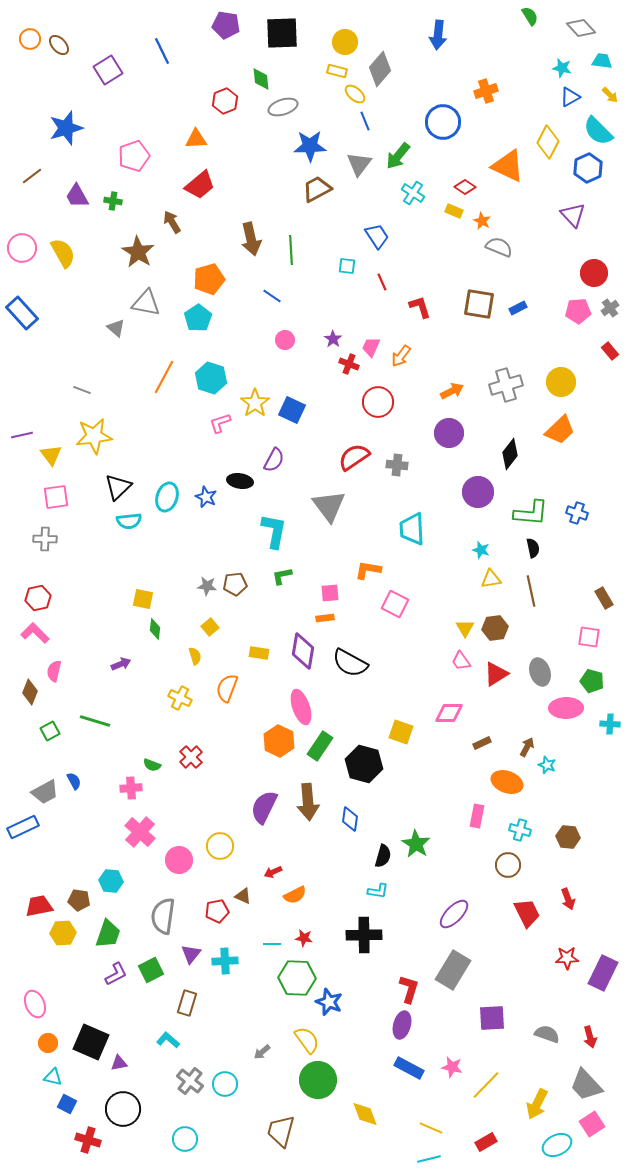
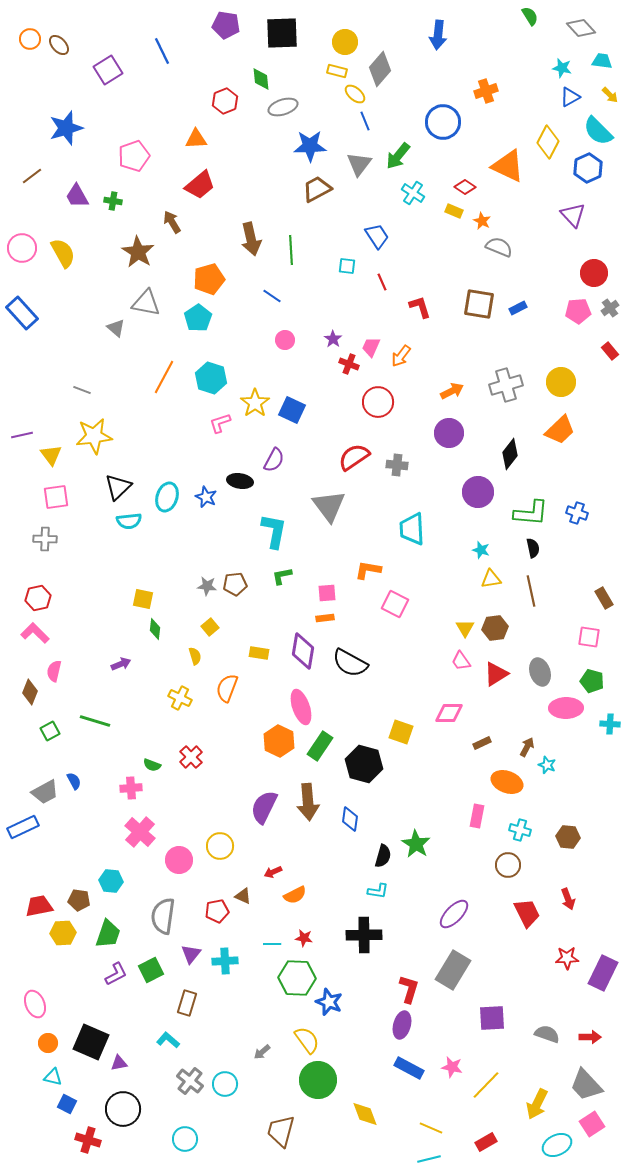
pink square at (330, 593): moved 3 px left
red arrow at (590, 1037): rotated 75 degrees counterclockwise
